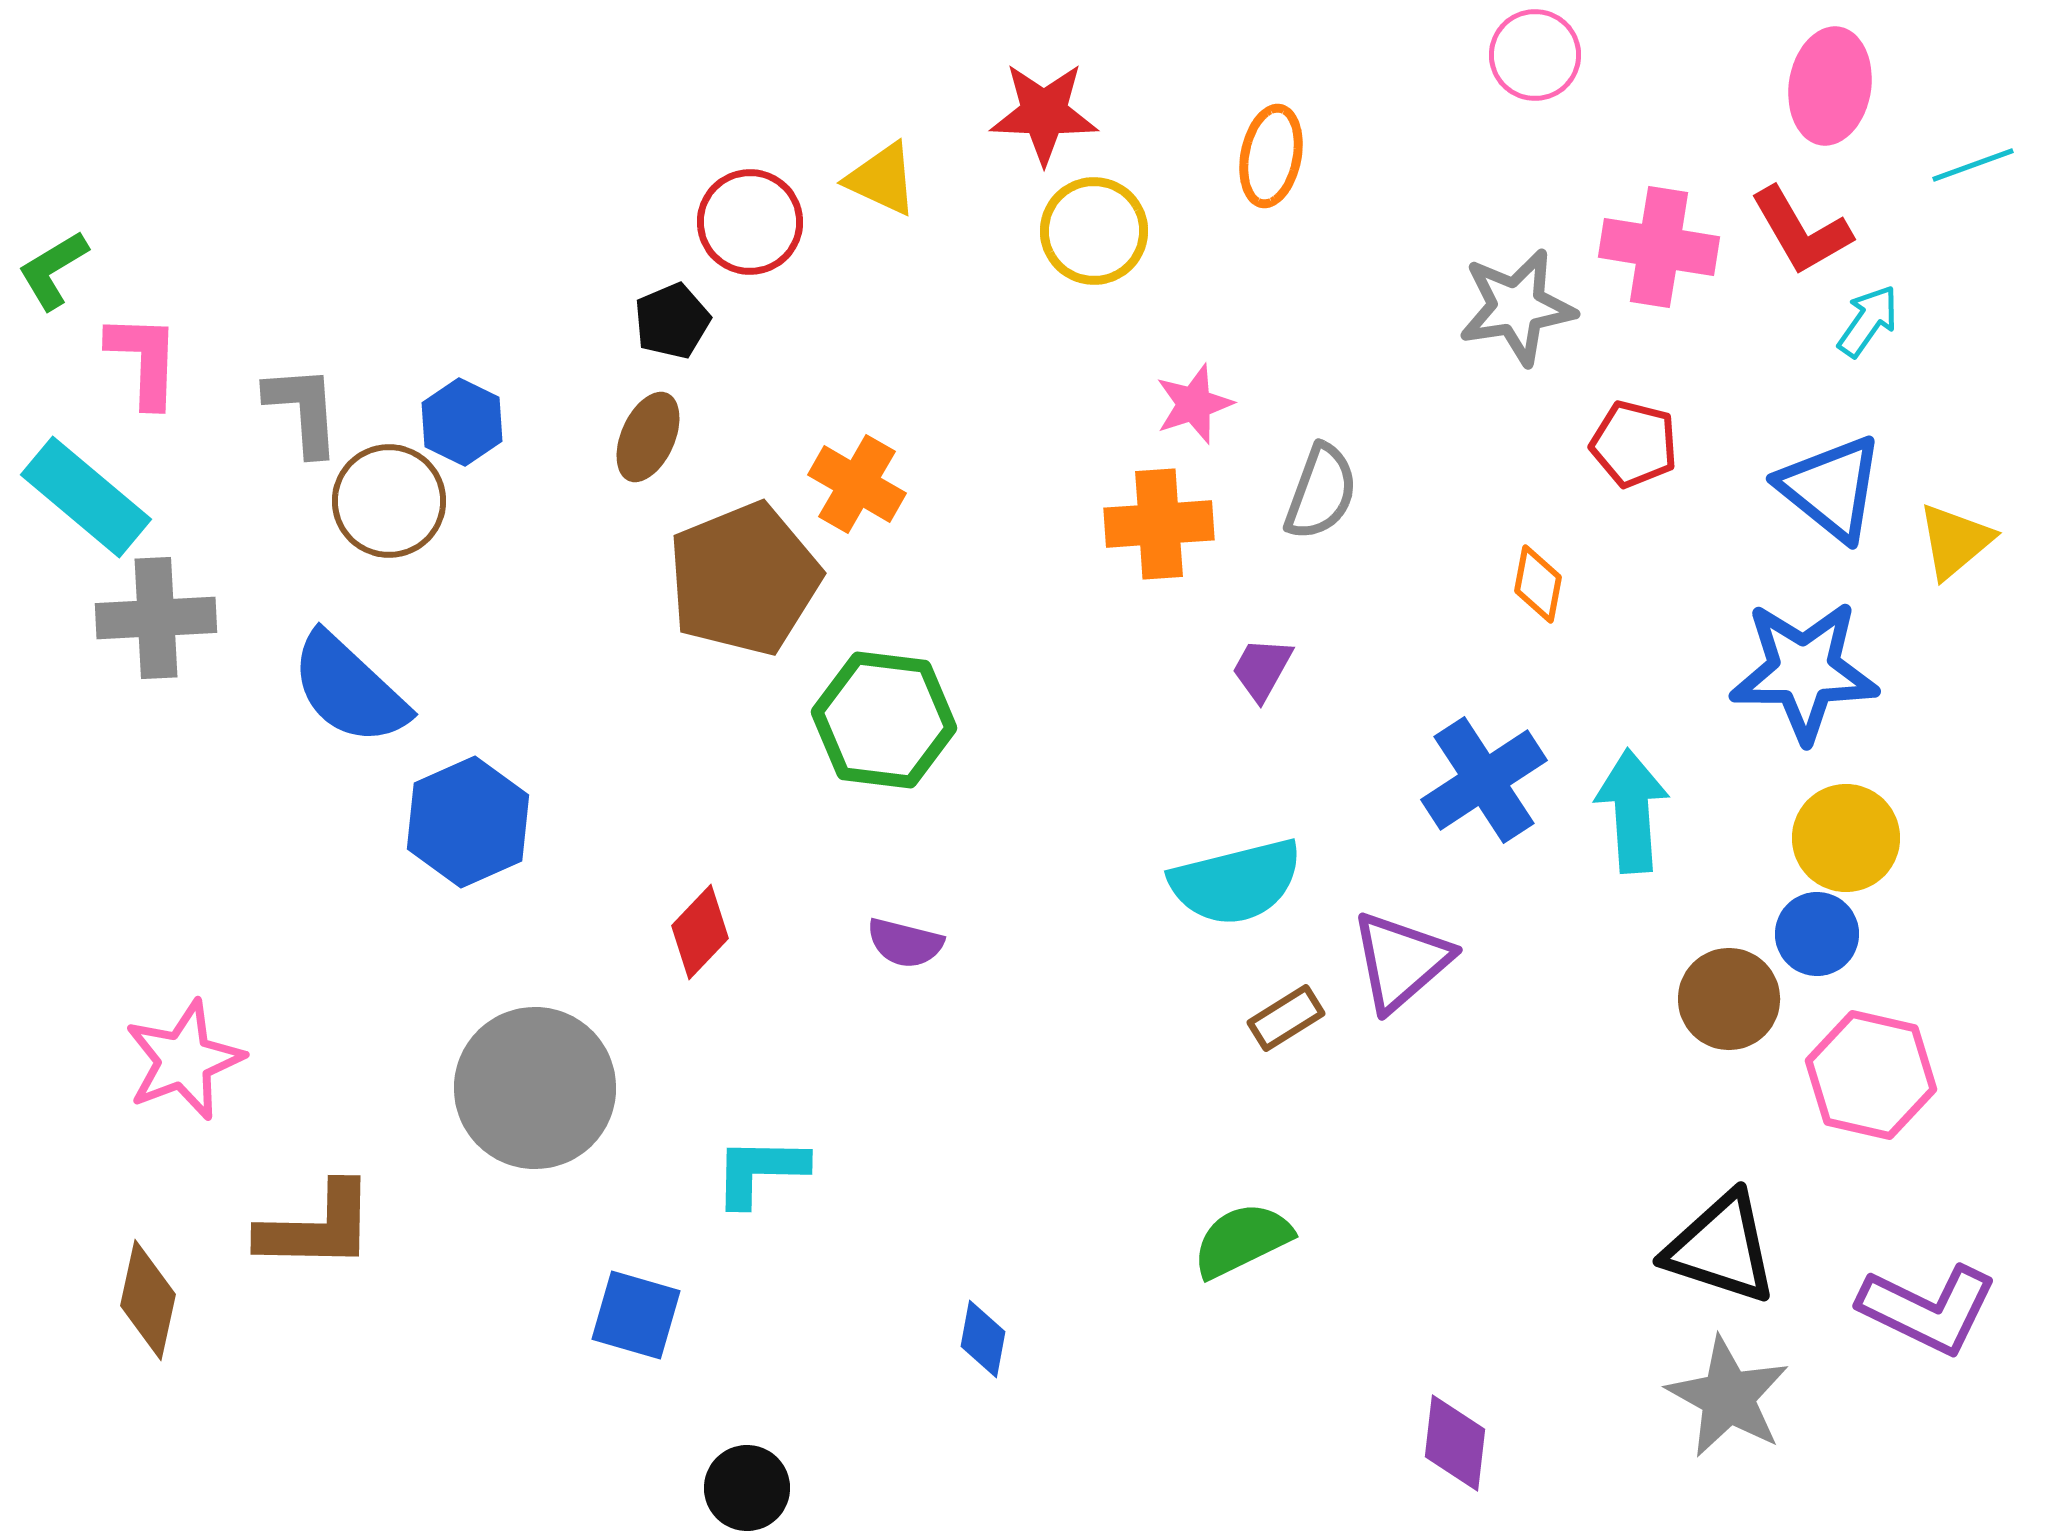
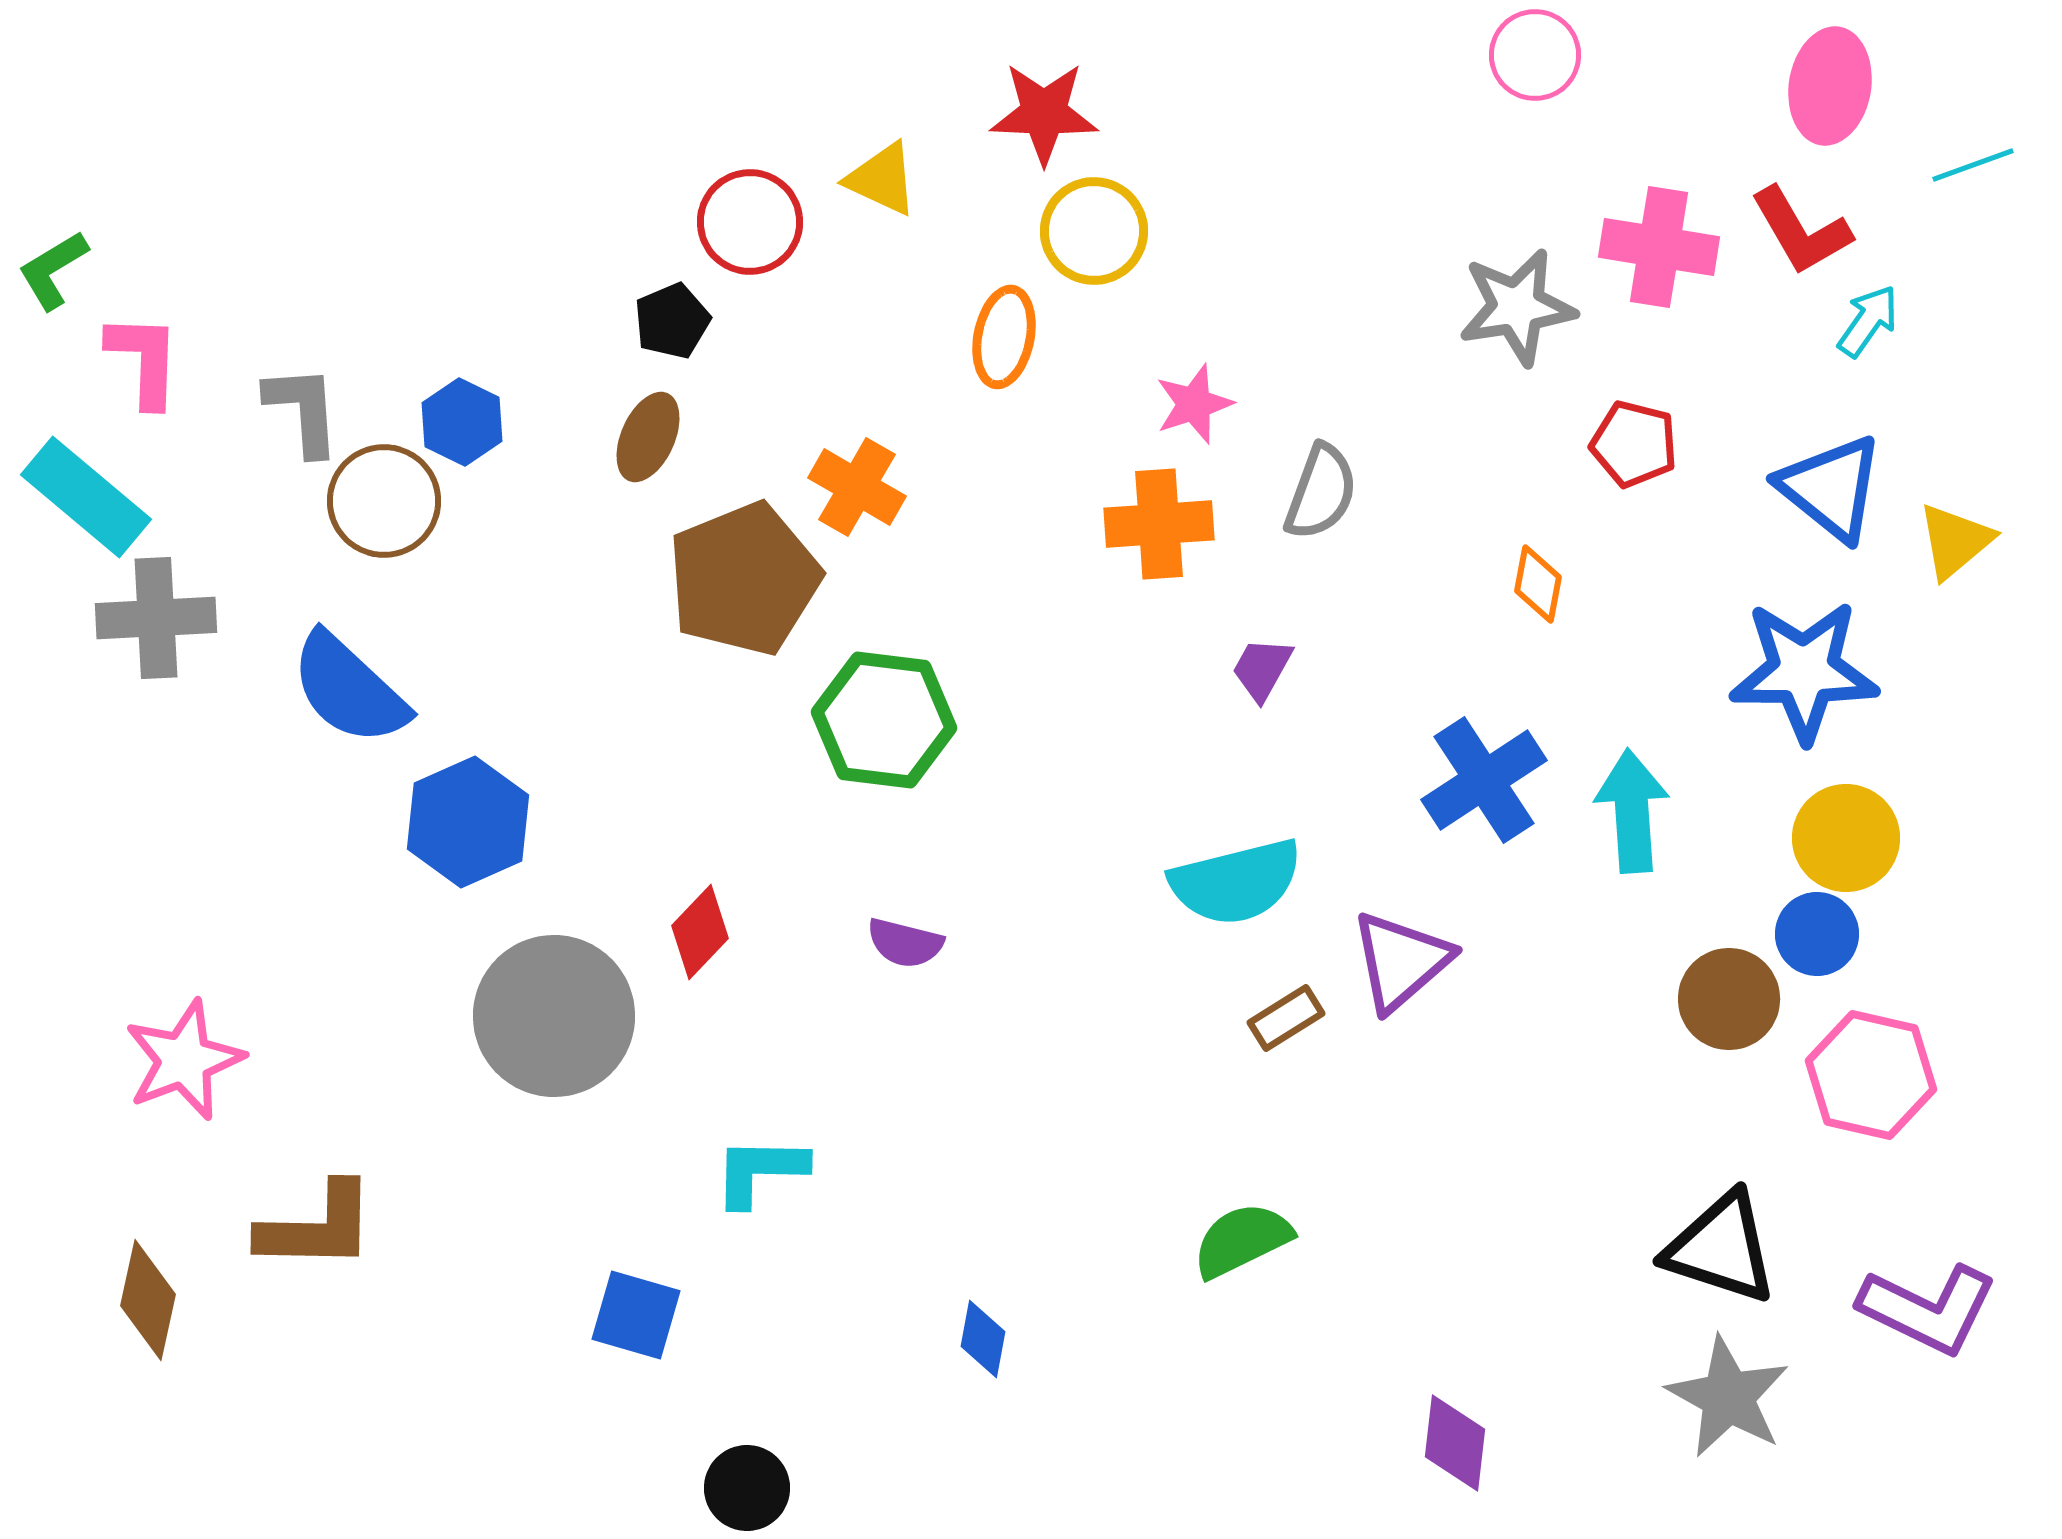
orange ellipse at (1271, 156): moved 267 px left, 181 px down
orange cross at (857, 484): moved 3 px down
brown circle at (389, 501): moved 5 px left
gray circle at (535, 1088): moved 19 px right, 72 px up
